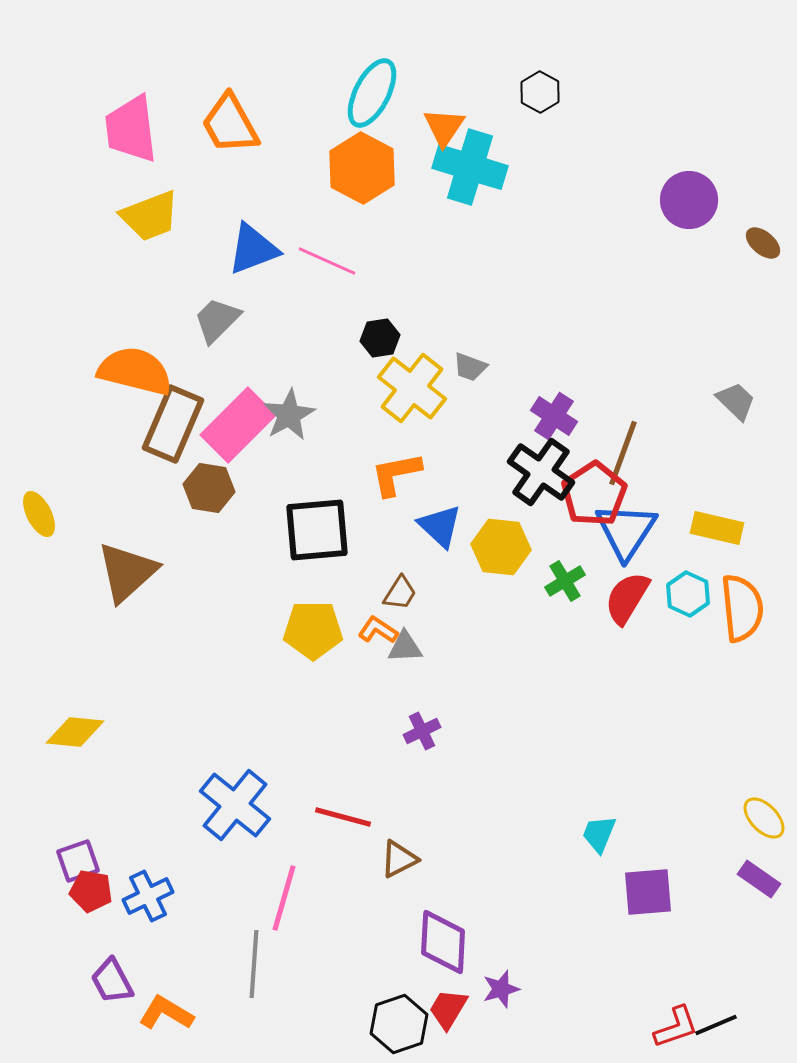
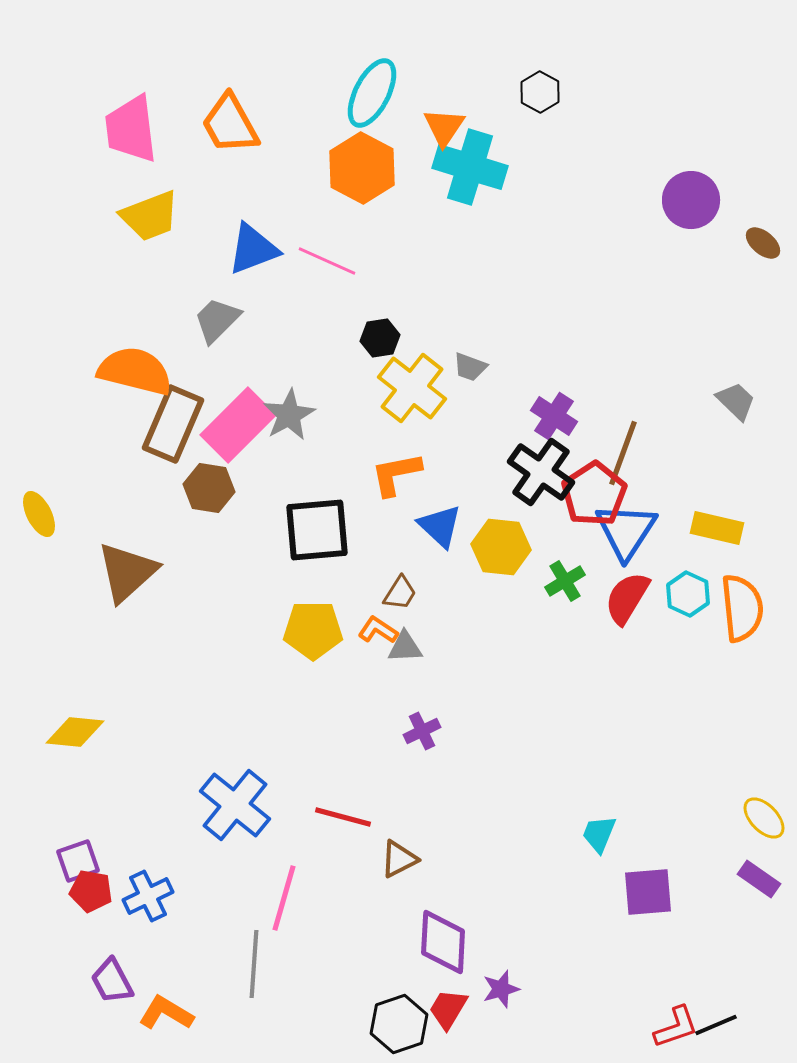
purple circle at (689, 200): moved 2 px right
